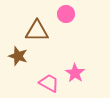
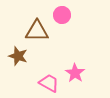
pink circle: moved 4 px left, 1 px down
